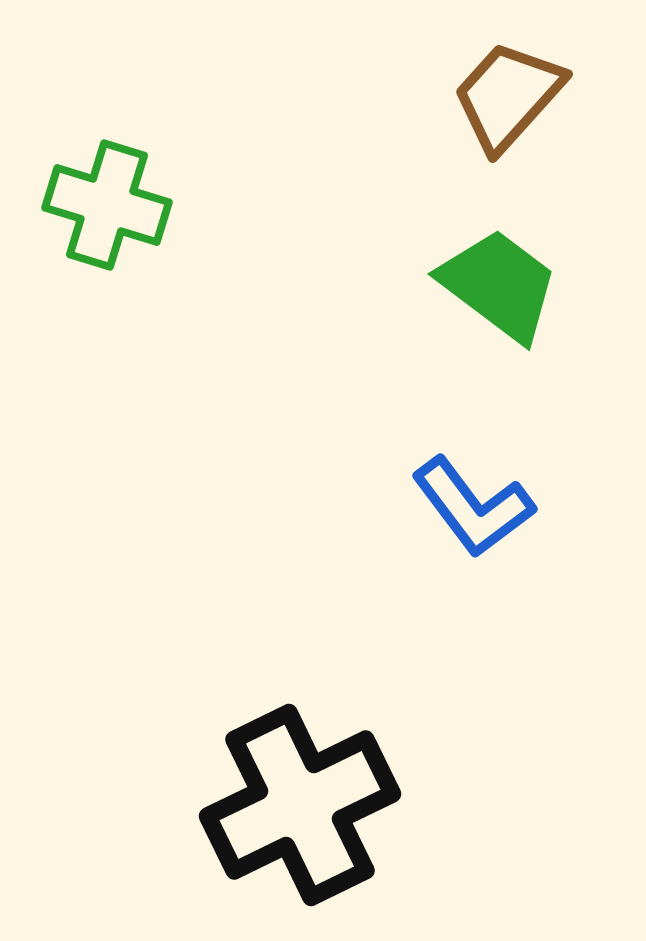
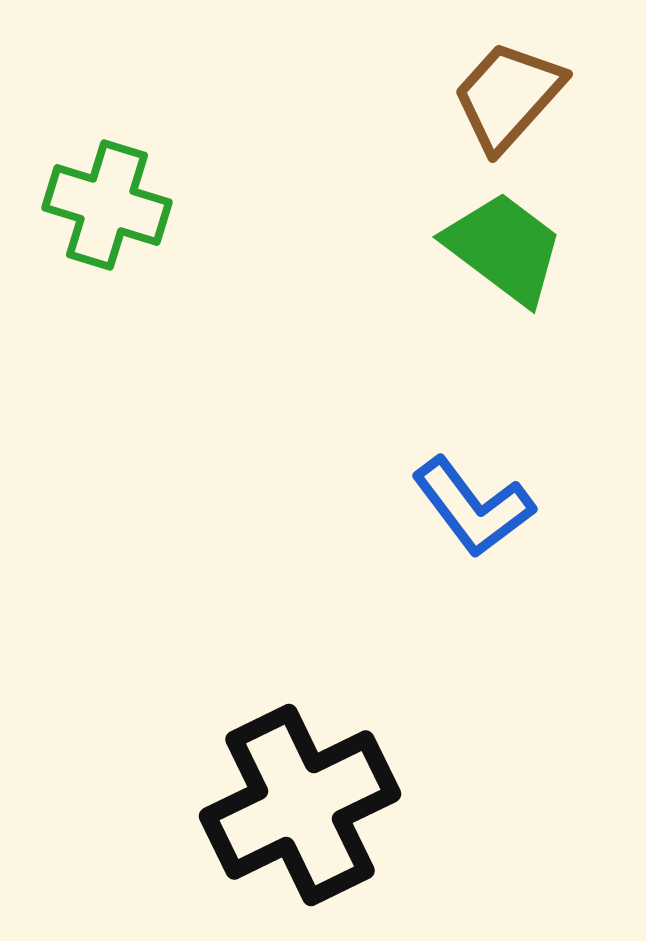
green trapezoid: moved 5 px right, 37 px up
